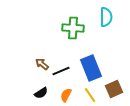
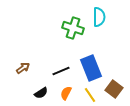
cyan semicircle: moved 7 px left
green cross: rotated 15 degrees clockwise
brown arrow: moved 19 px left, 4 px down; rotated 104 degrees clockwise
brown square: rotated 30 degrees counterclockwise
orange semicircle: moved 2 px up
